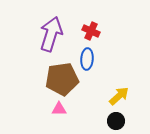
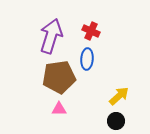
purple arrow: moved 2 px down
brown pentagon: moved 3 px left, 2 px up
